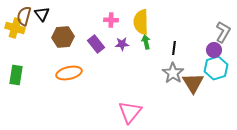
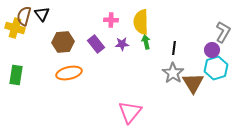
brown hexagon: moved 5 px down
purple circle: moved 2 px left
